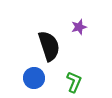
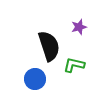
blue circle: moved 1 px right, 1 px down
green L-shape: moved 17 px up; rotated 100 degrees counterclockwise
